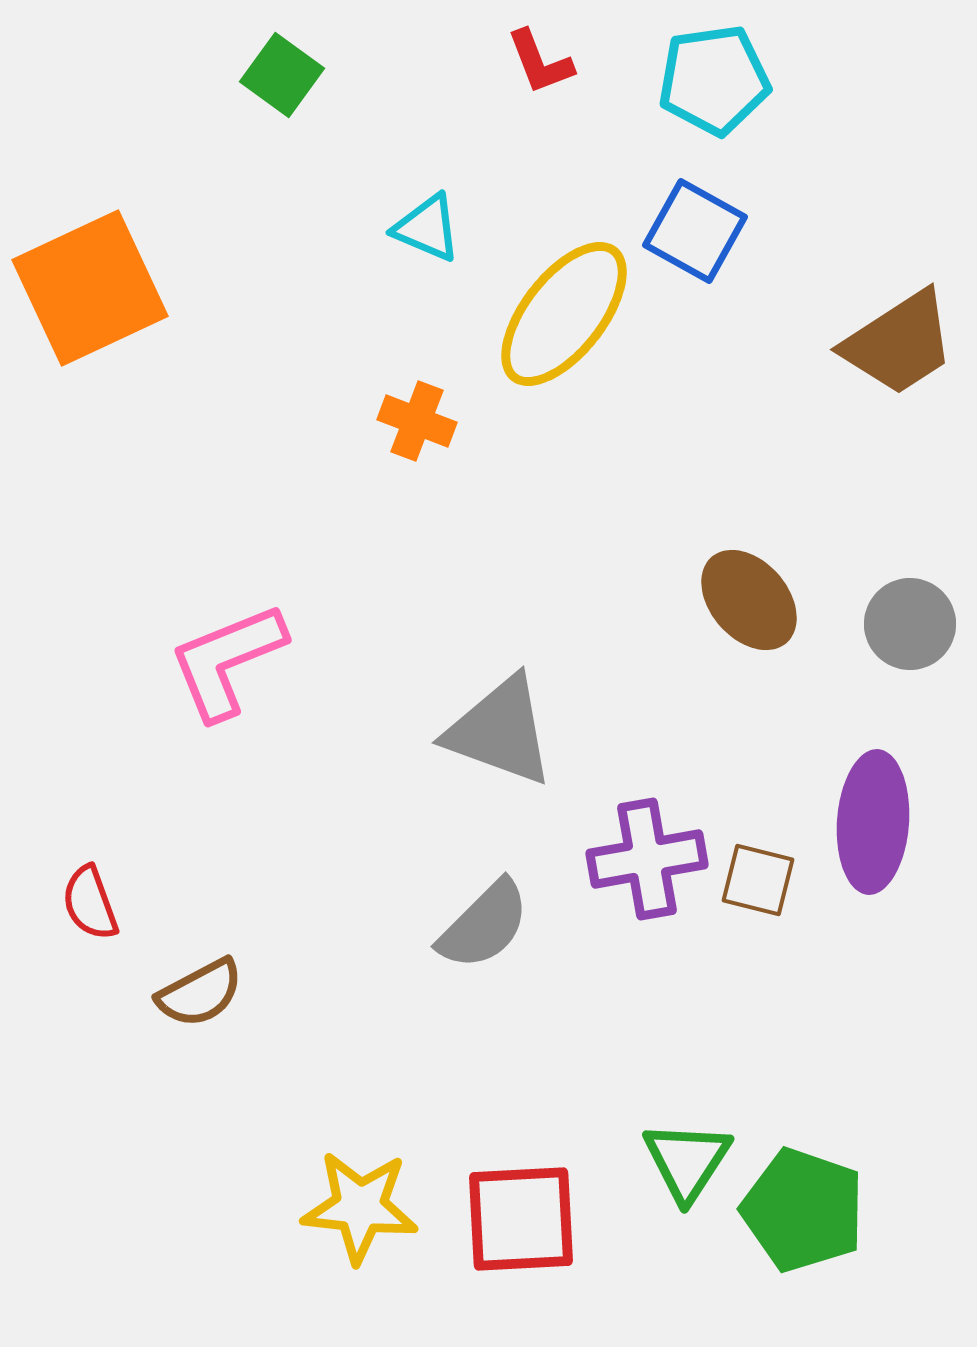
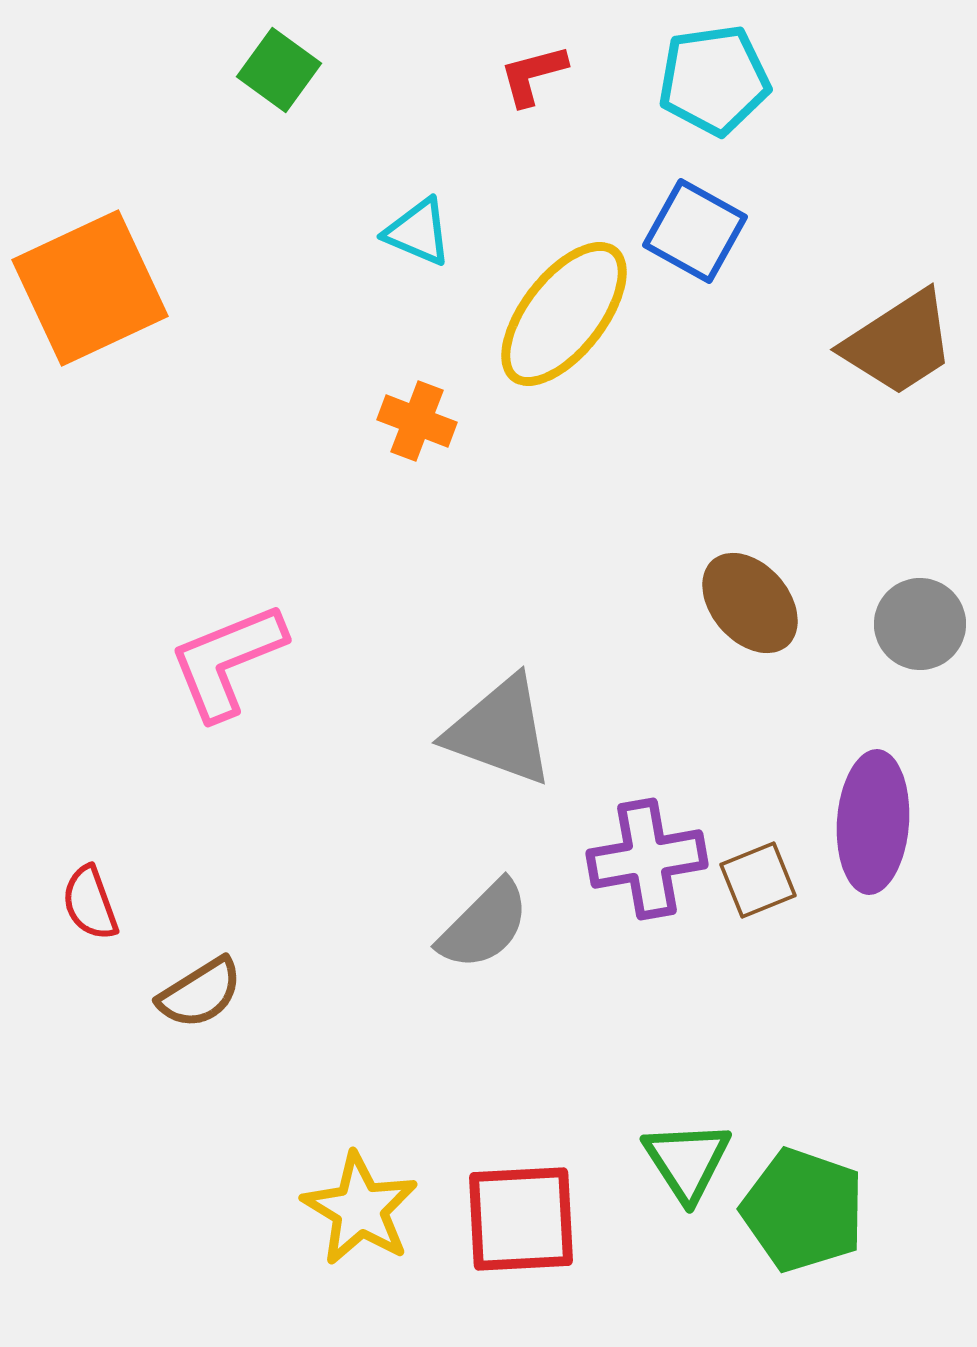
red L-shape: moved 7 px left, 13 px down; rotated 96 degrees clockwise
green square: moved 3 px left, 5 px up
cyan triangle: moved 9 px left, 4 px down
brown ellipse: moved 1 px right, 3 px down
gray circle: moved 10 px right
brown square: rotated 36 degrees counterclockwise
brown semicircle: rotated 4 degrees counterclockwise
green triangle: rotated 6 degrees counterclockwise
yellow star: moved 2 px down; rotated 25 degrees clockwise
